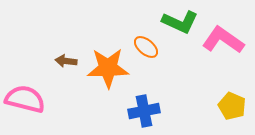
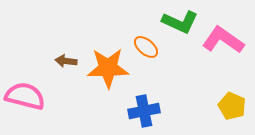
pink semicircle: moved 3 px up
